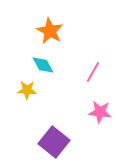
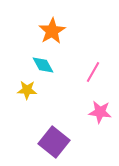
orange star: moved 2 px right; rotated 12 degrees clockwise
